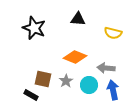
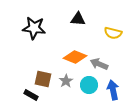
black star: rotated 15 degrees counterclockwise
gray arrow: moved 7 px left, 4 px up; rotated 18 degrees clockwise
